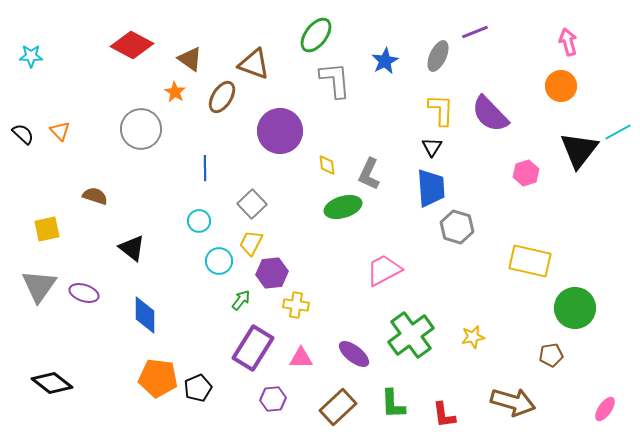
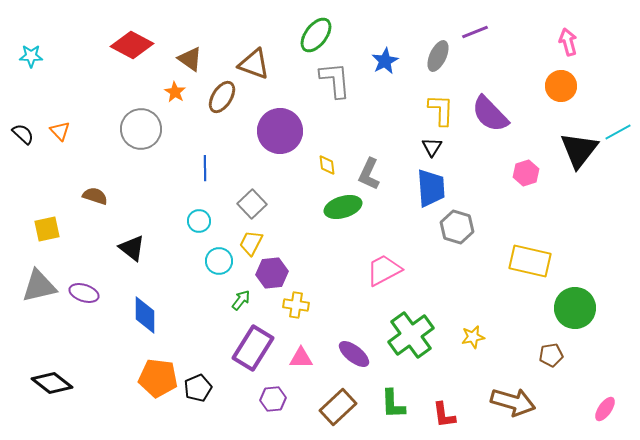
gray triangle at (39, 286): rotated 42 degrees clockwise
